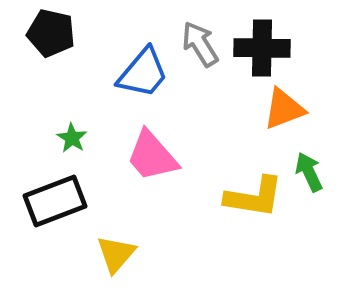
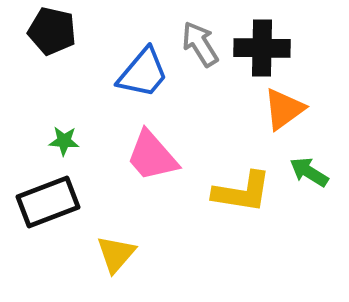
black pentagon: moved 1 px right, 2 px up
orange triangle: rotated 15 degrees counterclockwise
green star: moved 8 px left, 3 px down; rotated 28 degrees counterclockwise
green arrow: rotated 33 degrees counterclockwise
yellow L-shape: moved 12 px left, 5 px up
black rectangle: moved 7 px left, 1 px down
